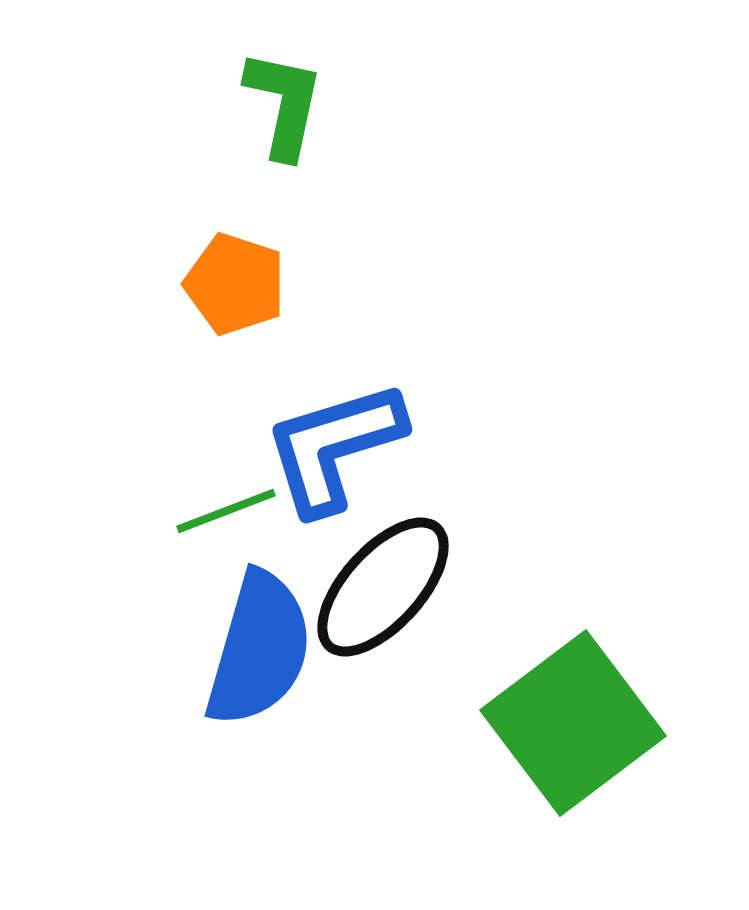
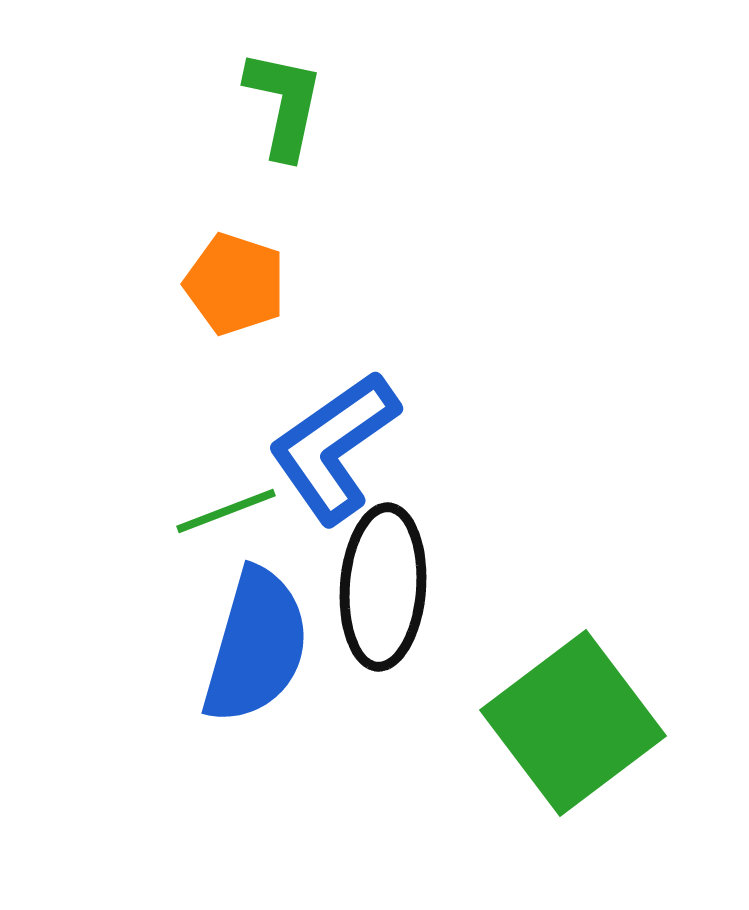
blue L-shape: rotated 18 degrees counterclockwise
black ellipse: rotated 38 degrees counterclockwise
blue semicircle: moved 3 px left, 3 px up
